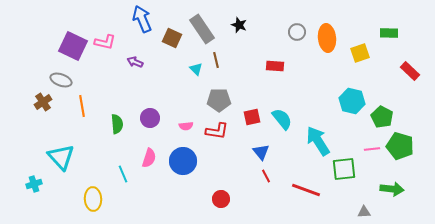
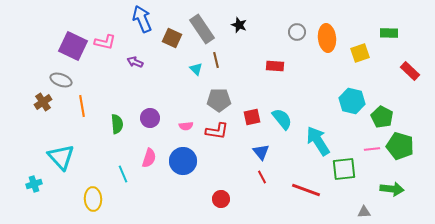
red line at (266, 176): moved 4 px left, 1 px down
